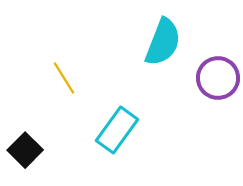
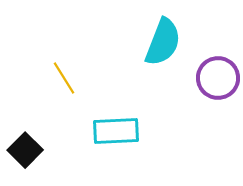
cyan rectangle: moved 1 px left, 1 px down; rotated 51 degrees clockwise
